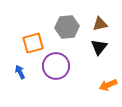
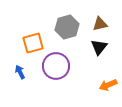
gray hexagon: rotated 10 degrees counterclockwise
